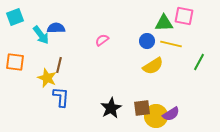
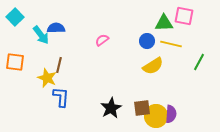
cyan square: rotated 24 degrees counterclockwise
purple semicircle: rotated 54 degrees counterclockwise
